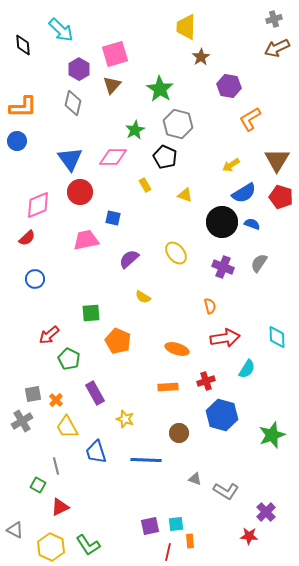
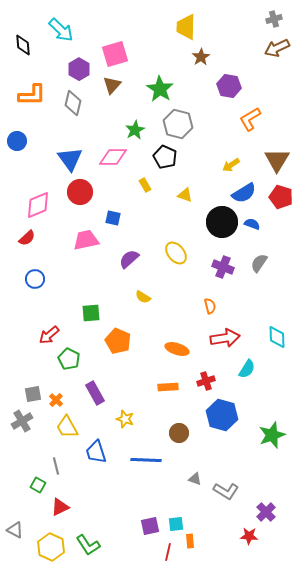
orange L-shape at (23, 107): moved 9 px right, 12 px up
